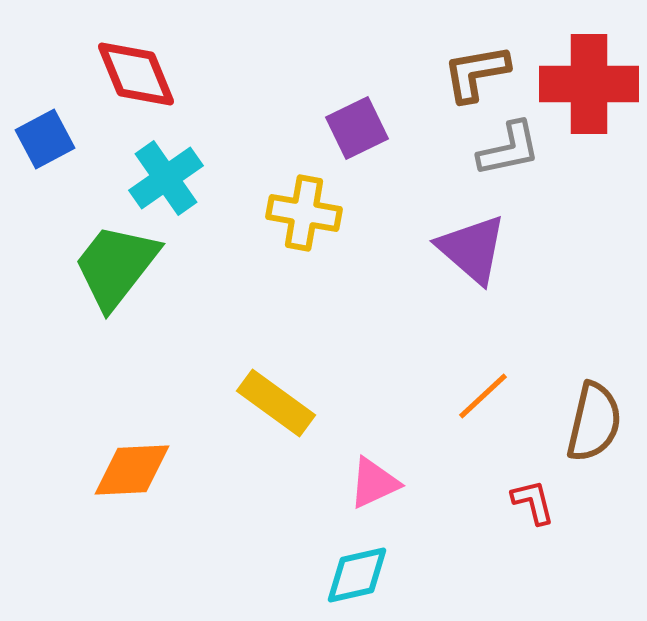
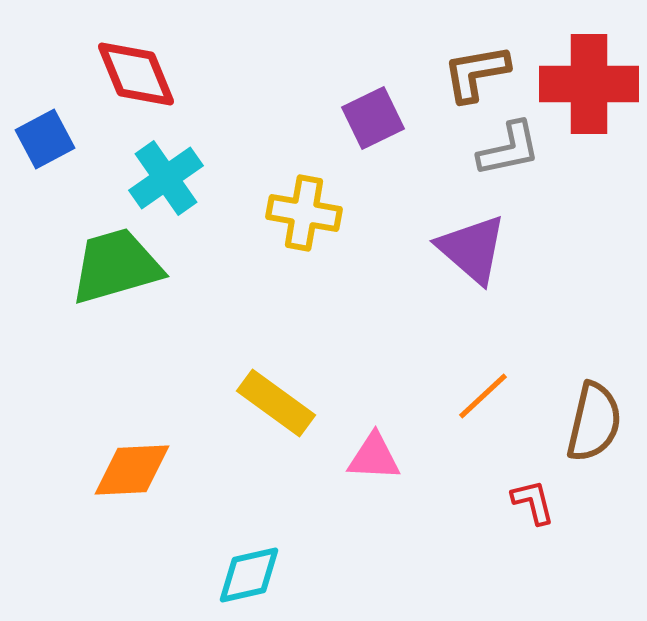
purple square: moved 16 px right, 10 px up
green trapezoid: rotated 36 degrees clockwise
pink triangle: moved 26 px up; rotated 28 degrees clockwise
cyan diamond: moved 108 px left
